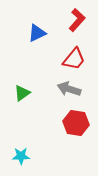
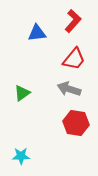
red L-shape: moved 4 px left, 1 px down
blue triangle: rotated 18 degrees clockwise
